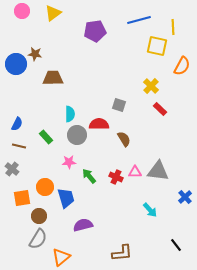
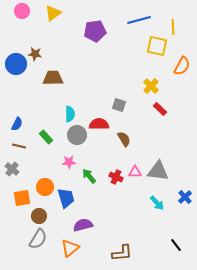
cyan arrow: moved 7 px right, 7 px up
orange triangle: moved 9 px right, 9 px up
